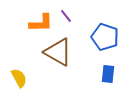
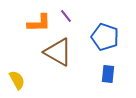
orange L-shape: moved 2 px left
yellow semicircle: moved 2 px left, 2 px down
